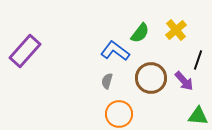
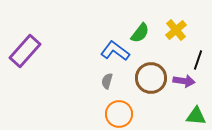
purple arrow: rotated 40 degrees counterclockwise
green triangle: moved 2 px left
